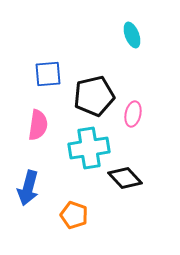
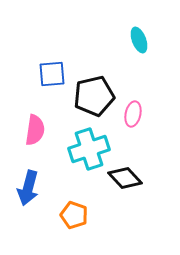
cyan ellipse: moved 7 px right, 5 px down
blue square: moved 4 px right
pink semicircle: moved 3 px left, 5 px down
cyan cross: moved 1 px down; rotated 9 degrees counterclockwise
